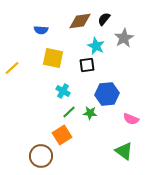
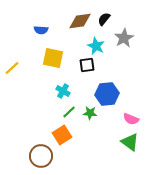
green triangle: moved 6 px right, 9 px up
